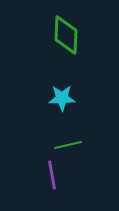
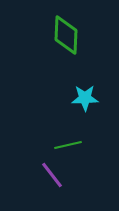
cyan star: moved 23 px right
purple line: rotated 28 degrees counterclockwise
